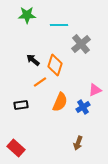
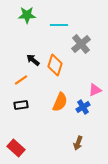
orange line: moved 19 px left, 2 px up
